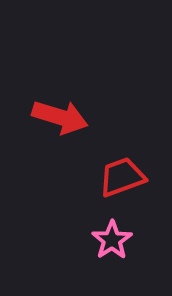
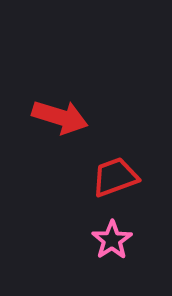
red trapezoid: moved 7 px left
